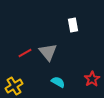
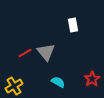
gray triangle: moved 2 px left
